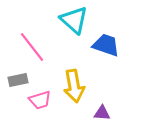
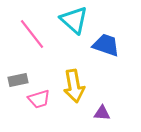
pink line: moved 13 px up
pink trapezoid: moved 1 px left, 1 px up
